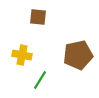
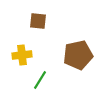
brown square: moved 4 px down
yellow cross: rotated 18 degrees counterclockwise
